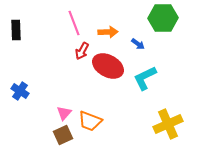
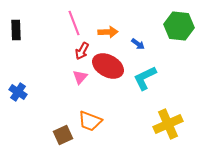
green hexagon: moved 16 px right, 8 px down; rotated 8 degrees clockwise
blue cross: moved 2 px left, 1 px down
pink triangle: moved 16 px right, 36 px up
